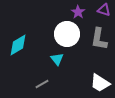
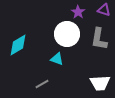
cyan triangle: rotated 32 degrees counterclockwise
white trapezoid: rotated 35 degrees counterclockwise
